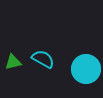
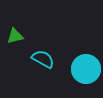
green triangle: moved 2 px right, 26 px up
